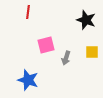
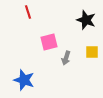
red line: rotated 24 degrees counterclockwise
pink square: moved 3 px right, 3 px up
blue star: moved 4 px left
